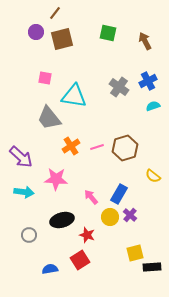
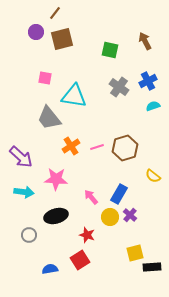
green square: moved 2 px right, 17 px down
black ellipse: moved 6 px left, 4 px up
